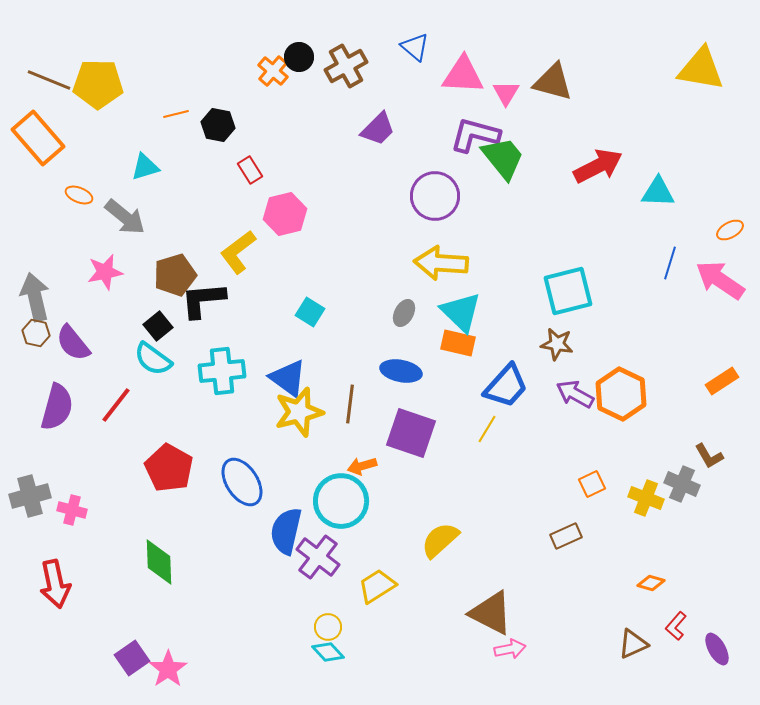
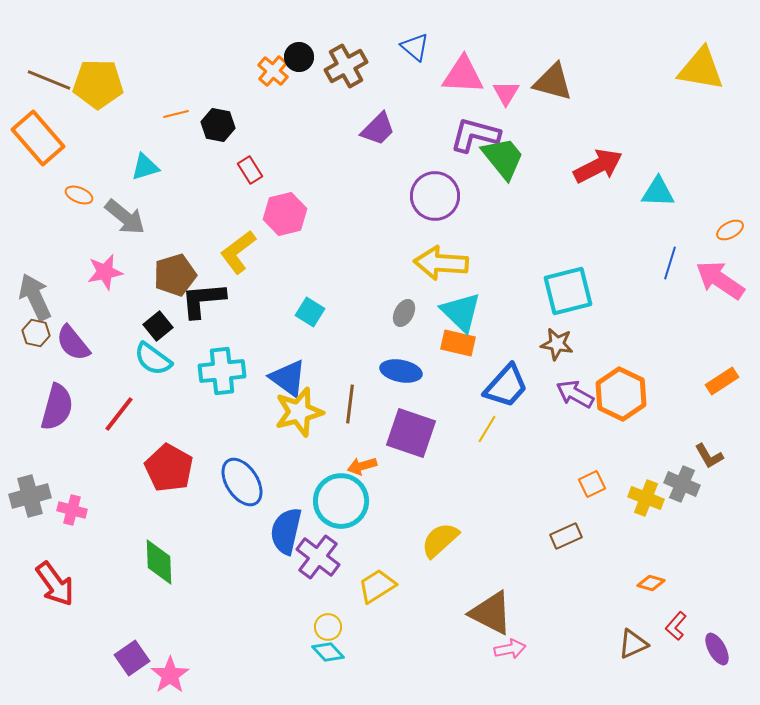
gray arrow at (35, 297): rotated 12 degrees counterclockwise
red line at (116, 405): moved 3 px right, 9 px down
red arrow at (55, 584): rotated 24 degrees counterclockwise
pink star at (168, 669): moved 2 px right, 6 px down
